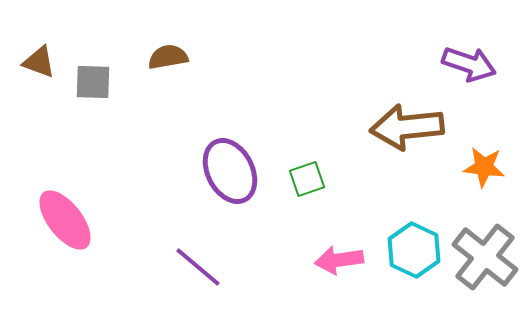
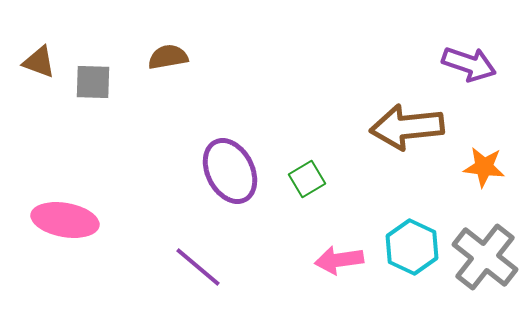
green square: rotated 12 degrees counterclockwise
pink ellipse: rotated 42 degrees counterclockwise
cyan hexagon: moved 2 px left, 3 px up
